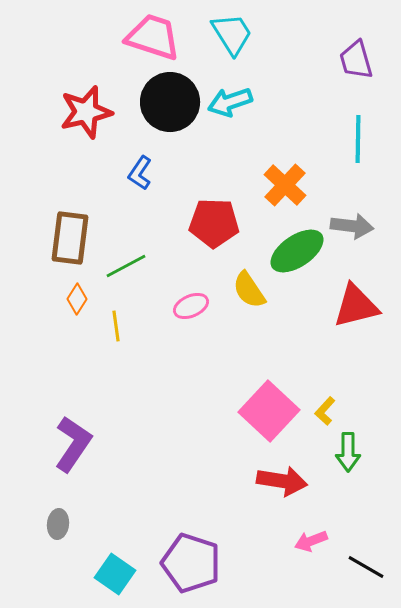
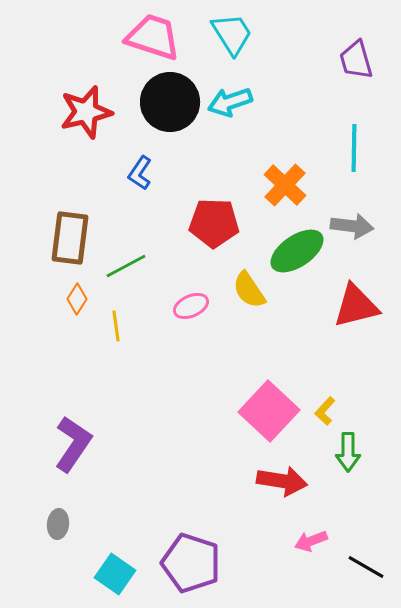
cyan line: moved 4 px left, 9 px down
